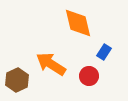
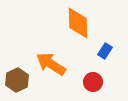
orange diamond: rotated 12 degrees clockwise
blue rectangle: moved 1 px right, 1 px up
red circle: moved 4 px right, 6 px down
